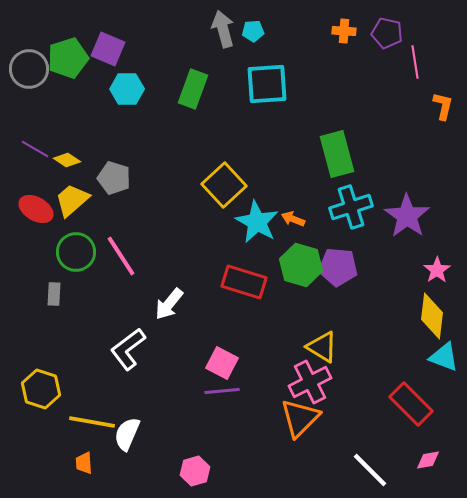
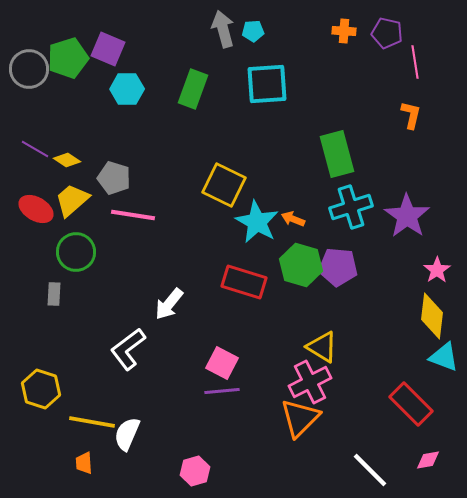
orange L-shape at (443, 106): moved 32 px left, 9 px down
yellow square at (224, 185): rotated 21 degrees counterclockwise
pink line at (121, 256): moved 12 px right, 41 px up; rotated 48 degrees counterclockwise
